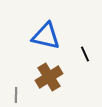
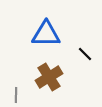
blue triangle: moved 2 px up; rotated 12 degrees counterclockwise
black line: rotated 21 degrees counterclockwise
